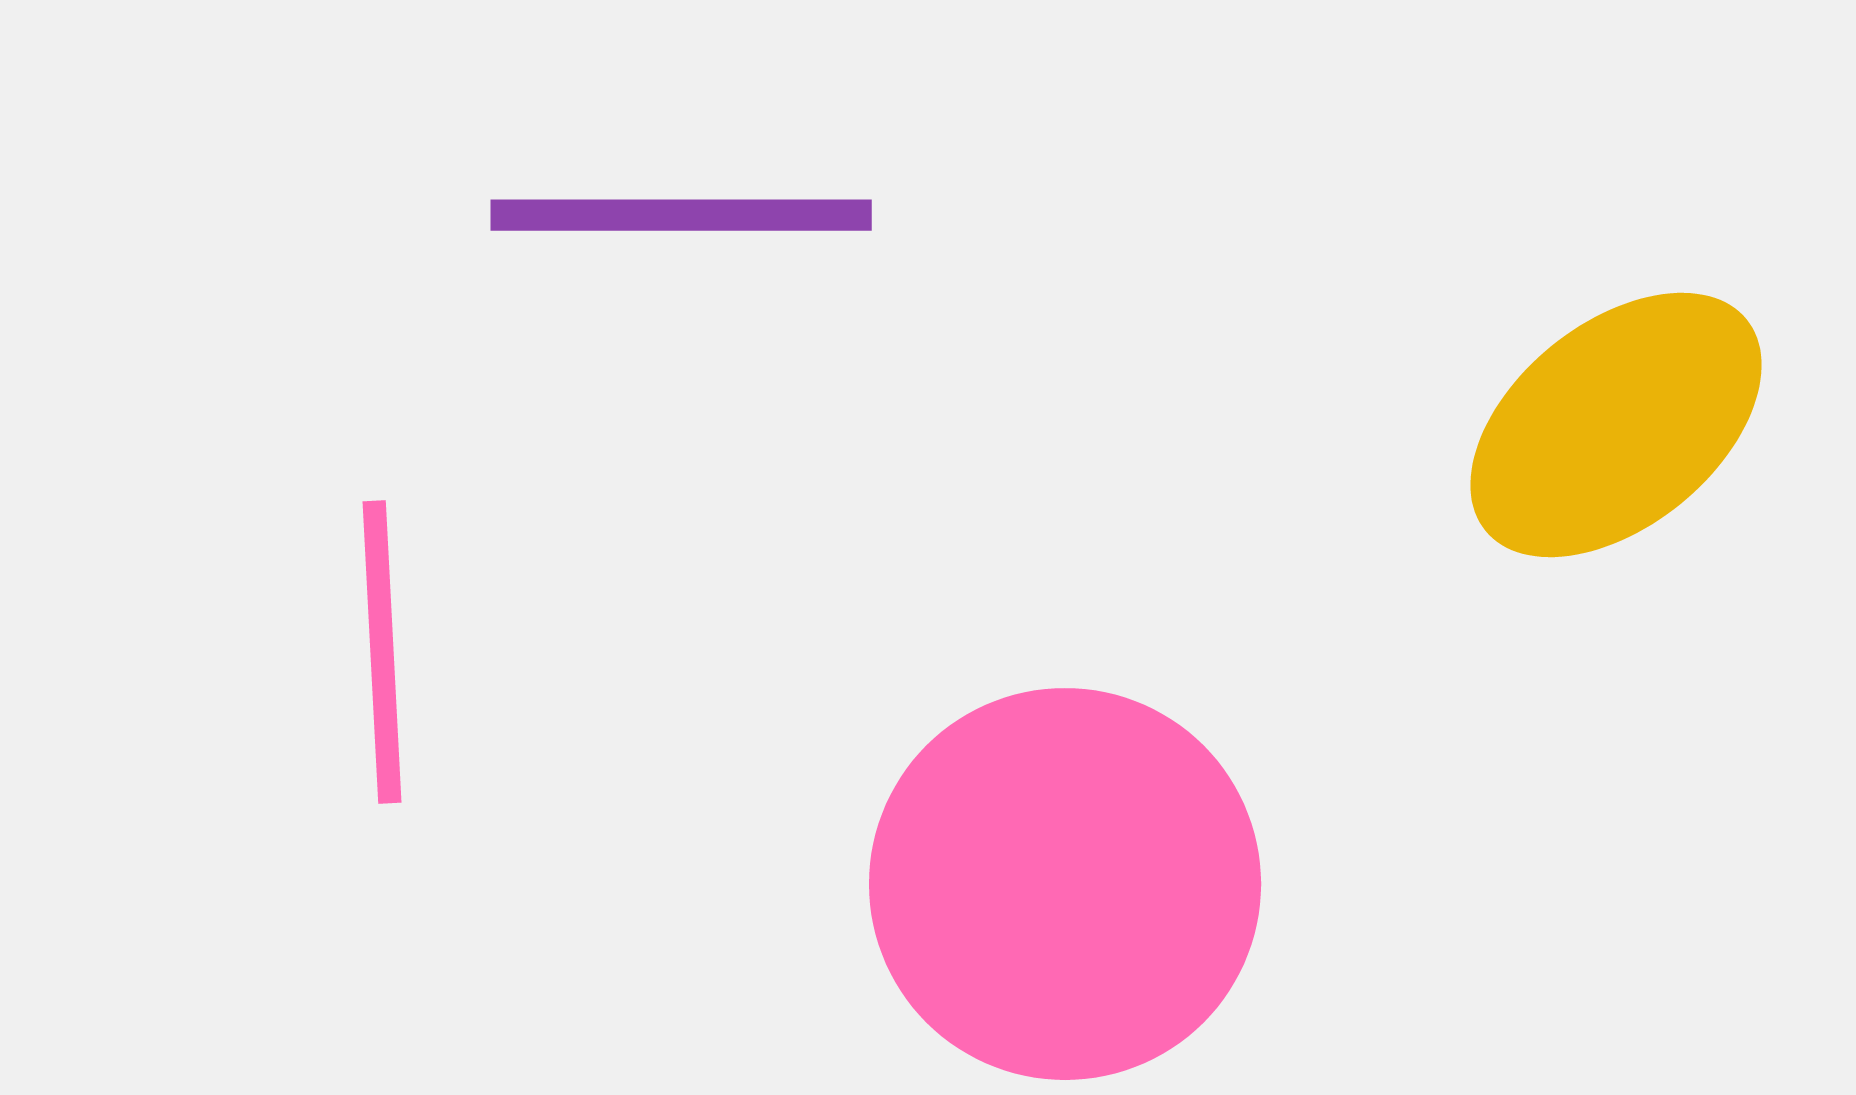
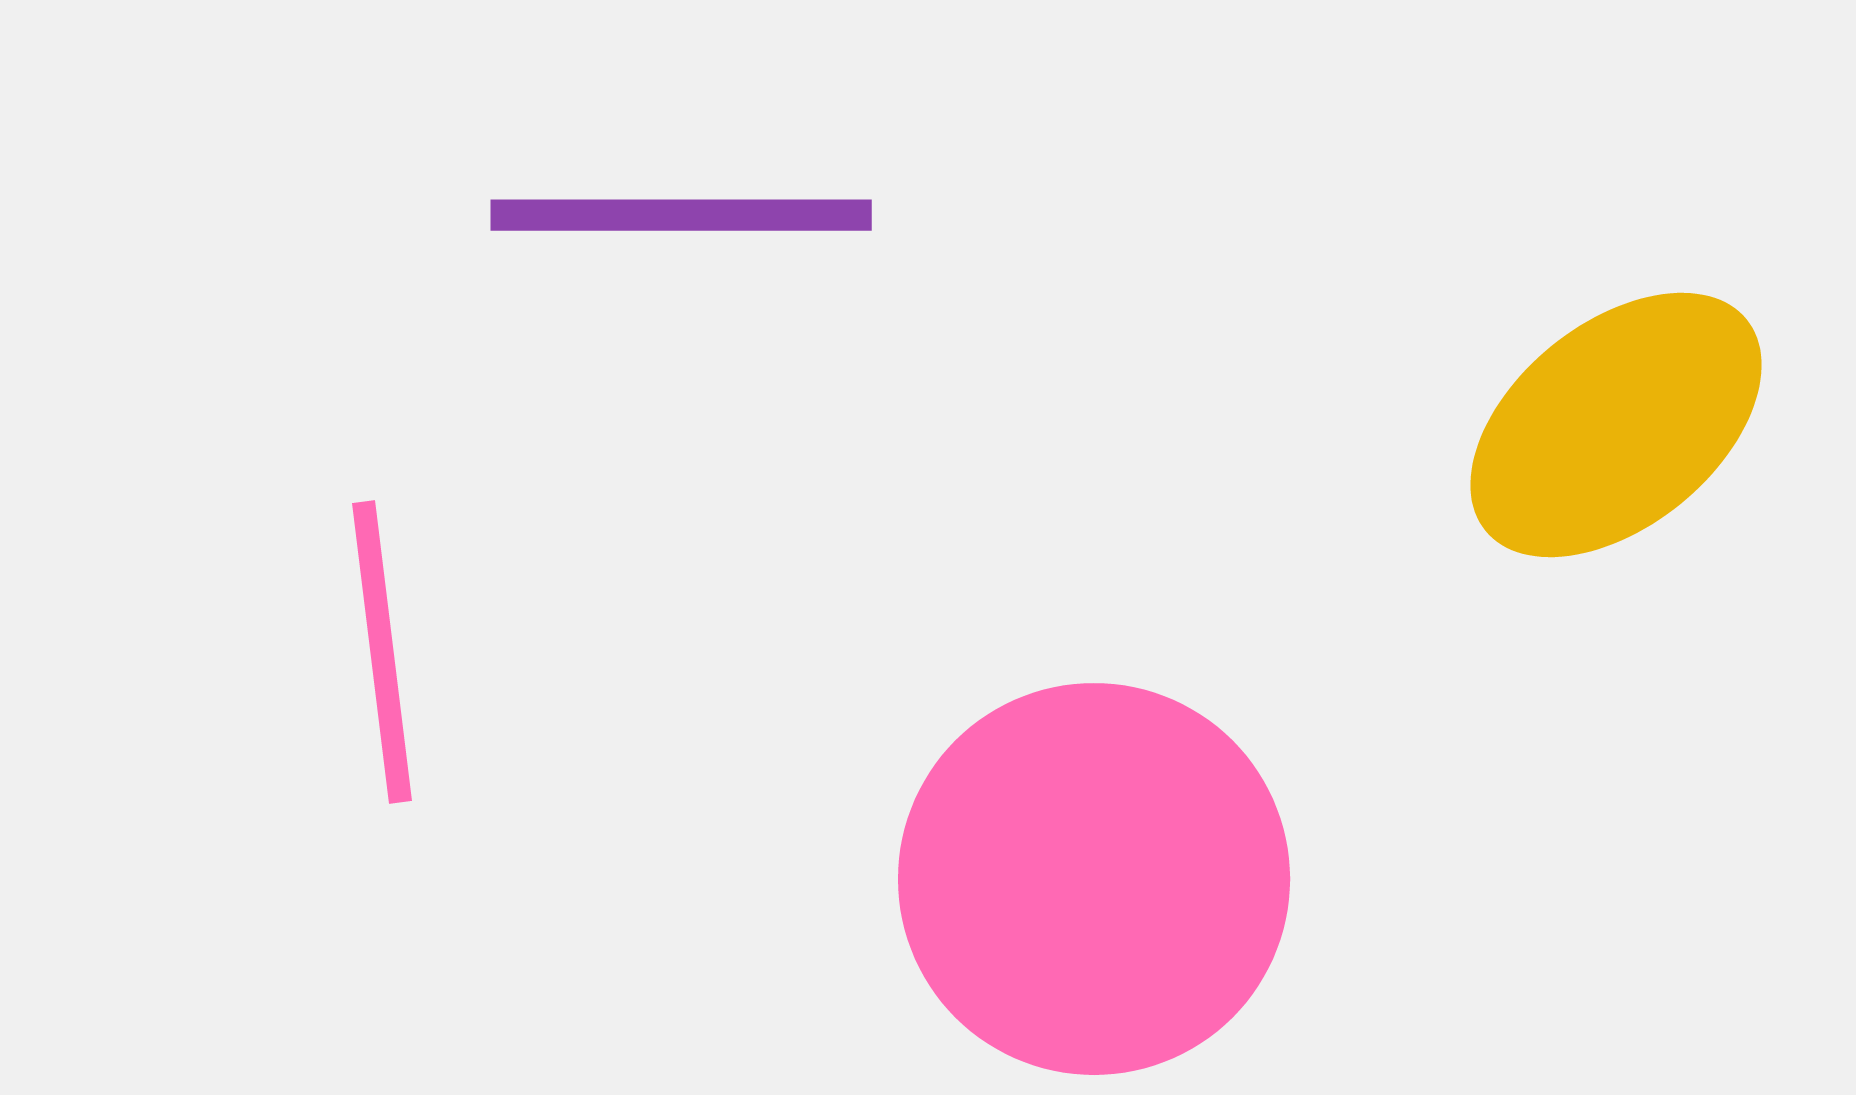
pink line: rotated 4 degrees counterclockwise
pink circle: moved 29 px right, 5 px up
